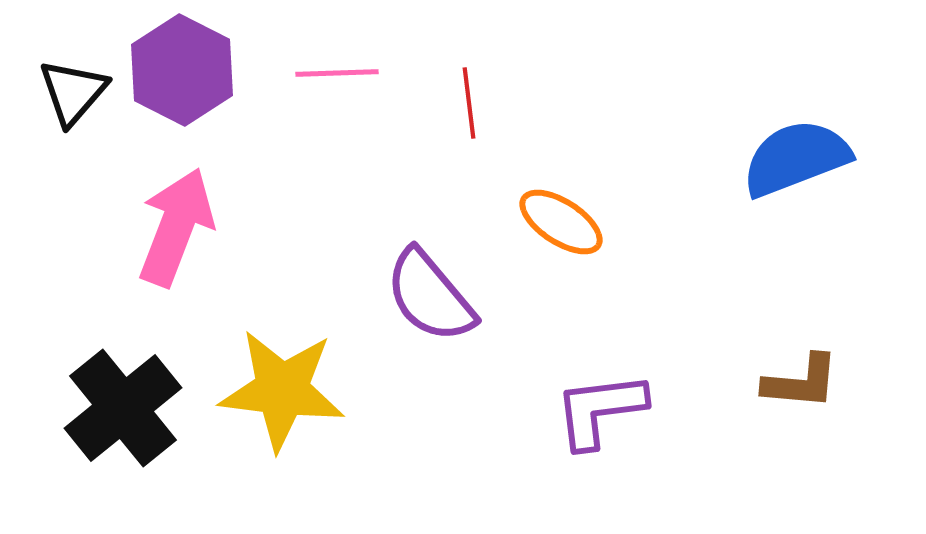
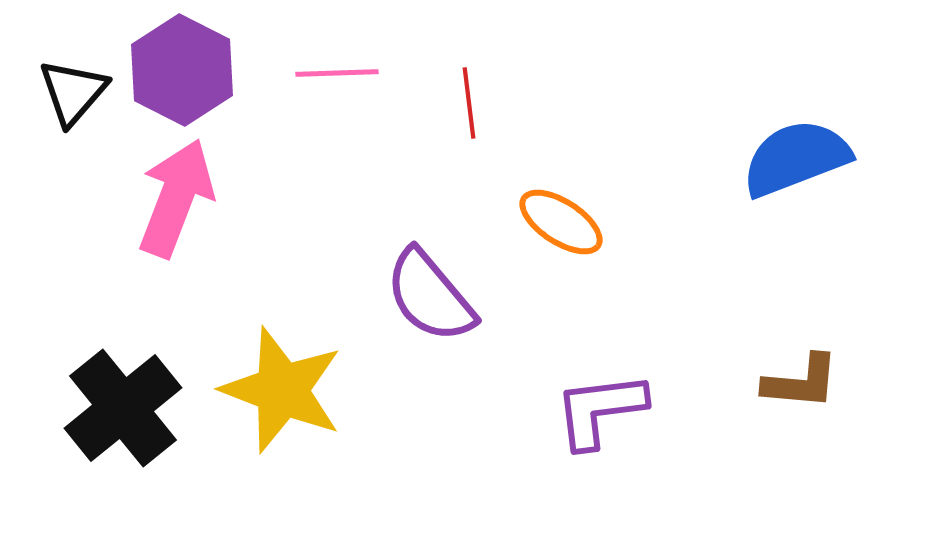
pink arrow: moved 29 px up
yellow star: rotated 14 degrees clockwise
